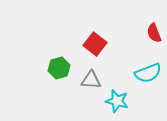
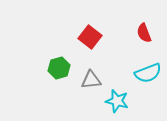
red semicircle: moved 10 px left
red square: moved 5 px left, 7 px up
gray triangle: rotated 10 degrees counterclockwise
